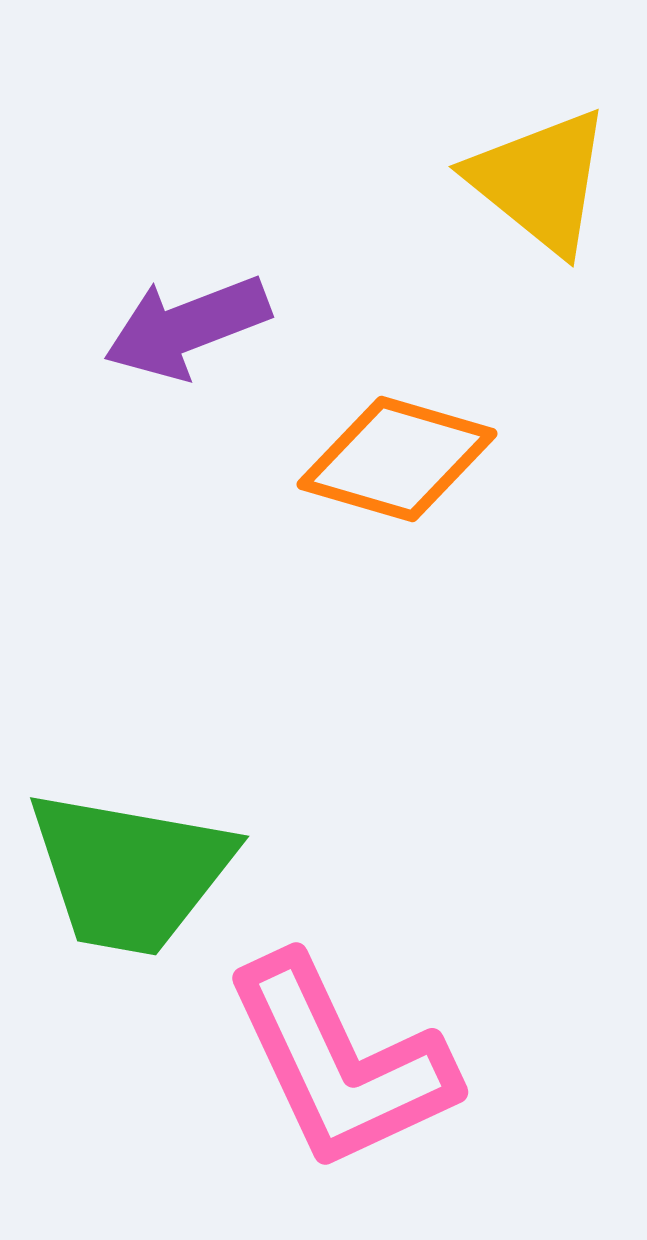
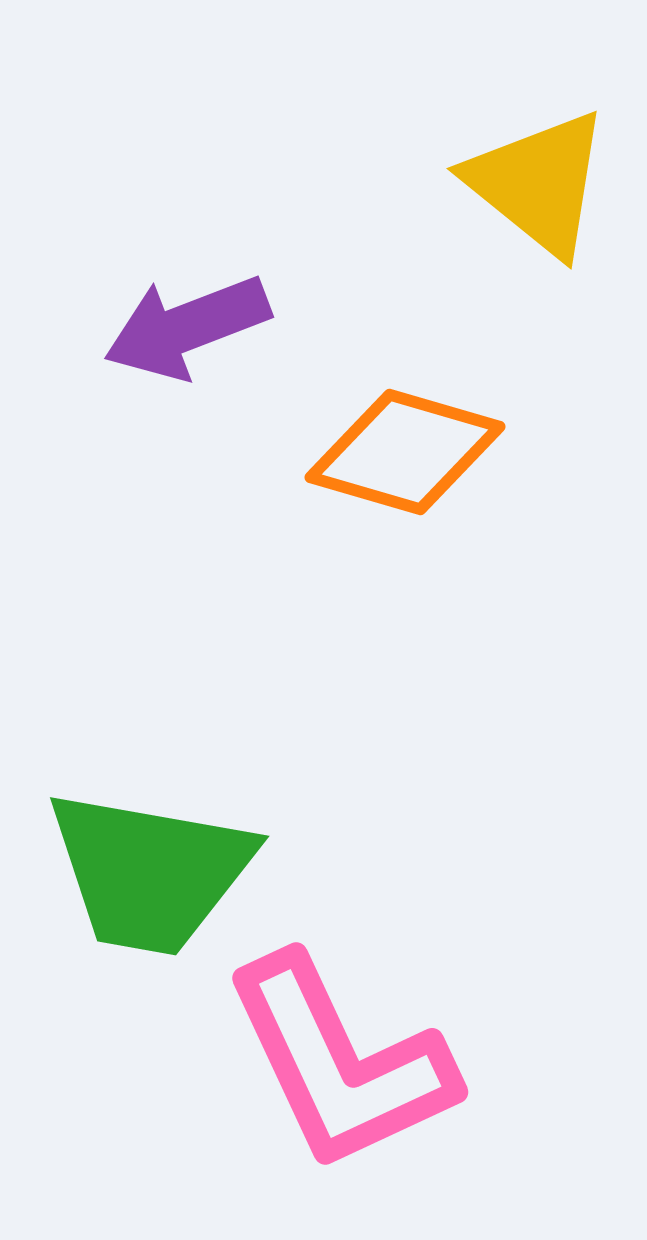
yellow triangle: moved 2 px left, 2 px down
orange diamond: moved 8 px right, 7 px up
green trapezoid: moved 20 px right
